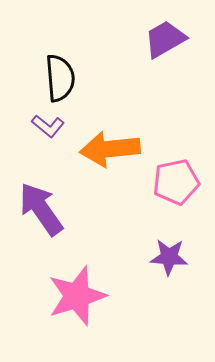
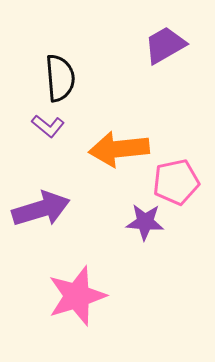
purple trapezoid: moved 6 px down
orange arrow: moved 9 px right
purple arrow: rotated 108 degrees clockwise
purple star: moved 24 px left, 35 px up
